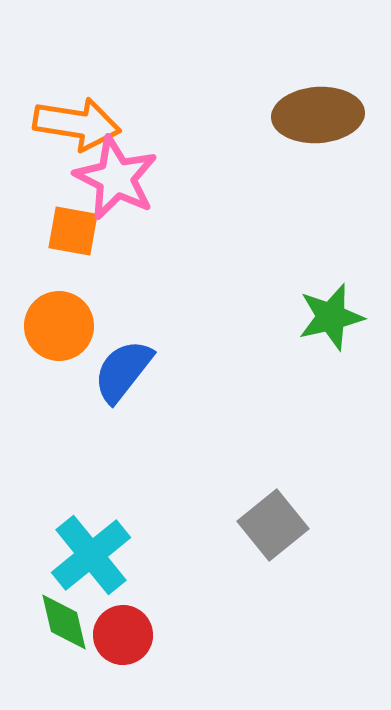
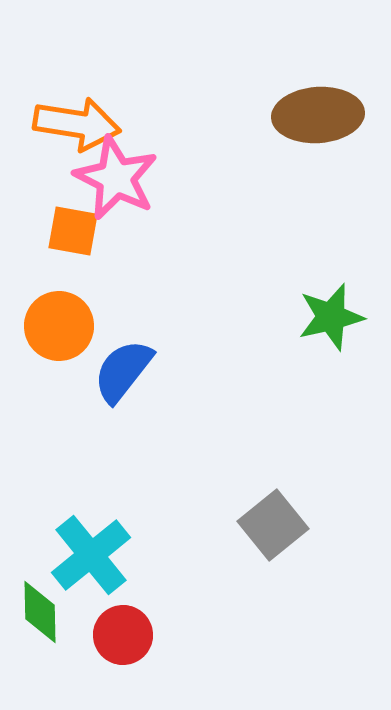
green diamond: moved 24 px left, 10 px up; rotated 12 degrees clockwise
